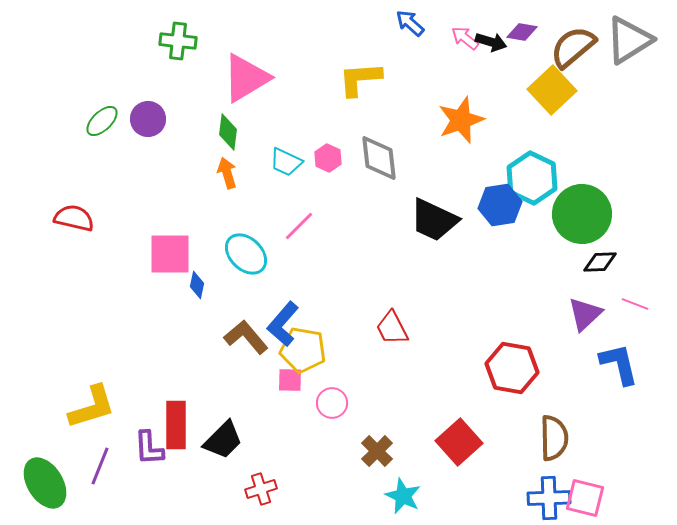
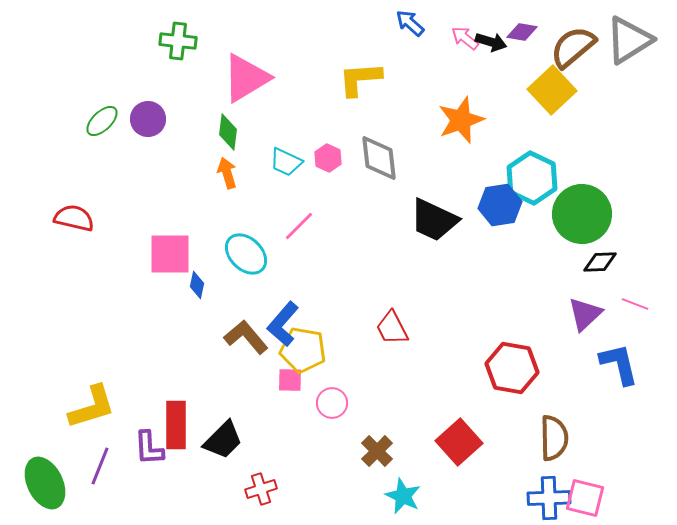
green ellipse at (45, 483): rotated 6 degrees clockwise
